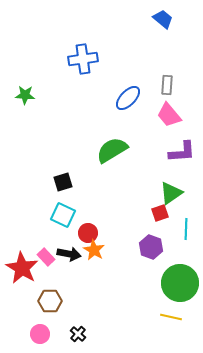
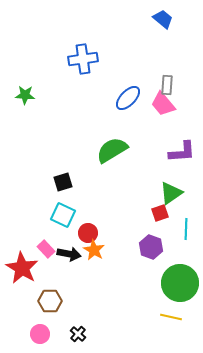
pink trapezoid: moved 6 px left, 11 px up
pink rectangle: moved 8 px up
